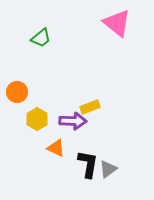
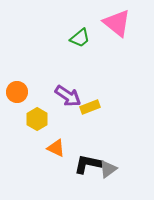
green trapezoid: moved 39 px right
purple arrow: moved 5 px left, 25 px up; rotated 32 degrees clockwise
black L-shape: rotated 88 degrees counterclockwise
